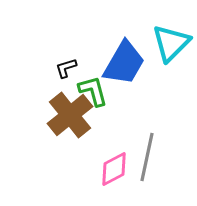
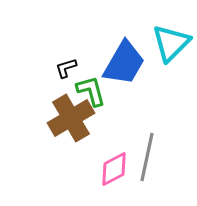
green L-shape: moved 2 px left
brown cross: moved 1 px right, 3 px down; rotated 9 degrees clockwise
